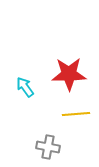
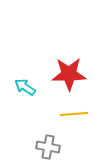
cyan arrow: rotated 20 degrees counterclockwise
yellow line: moved 2 px left
